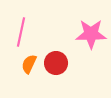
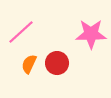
pink line: rotated 36 degrees clockwise
red circle: moved 1 px right
